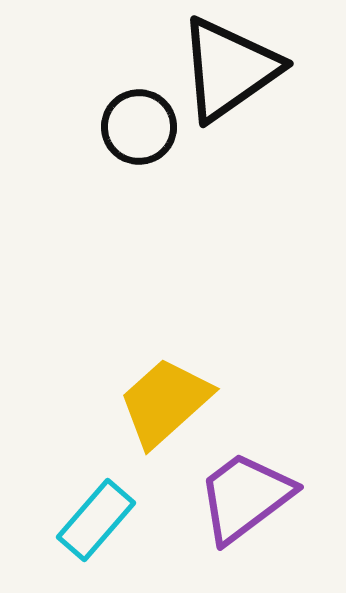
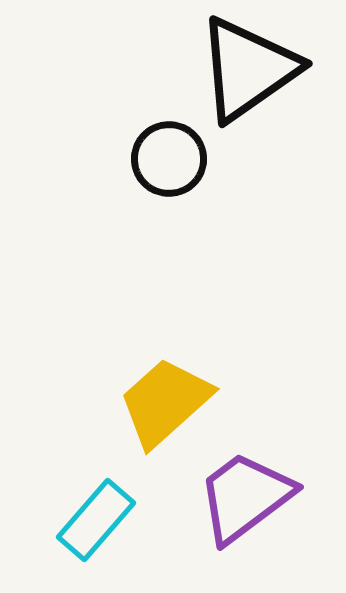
black triangle: moved 19 px right
black circle: moved 30 px right, 32 px down
